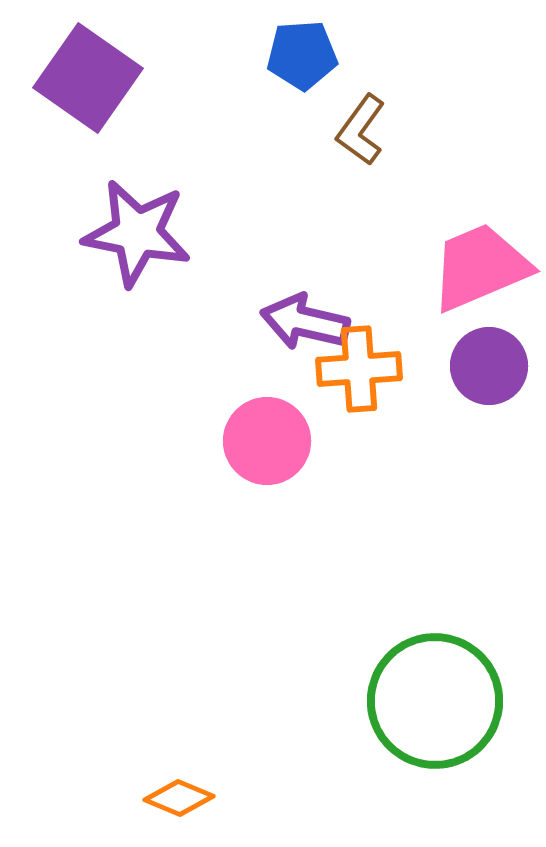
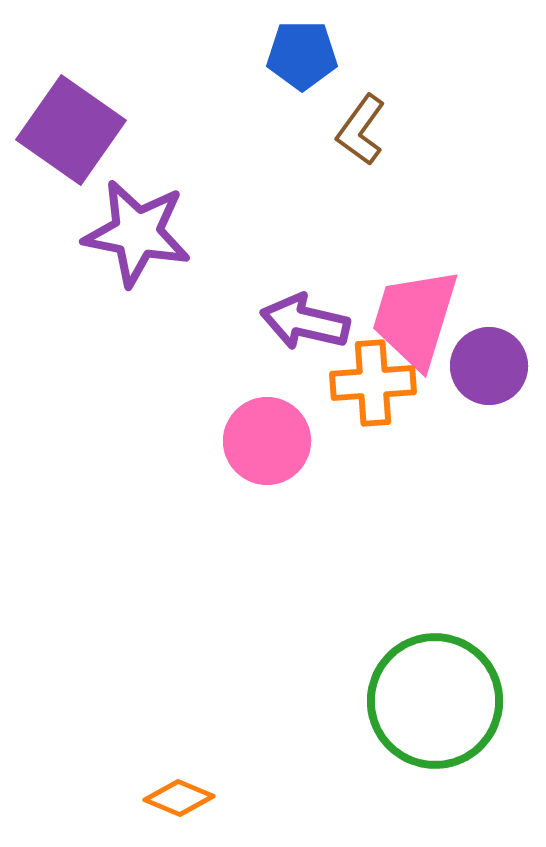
blue pentagon: rotated 4 degrees clockwise
purple square: moved 17 px left, 52 px down
pink trapezoid: moved 65 px left, 51 px down; rotated 50 degrees counterclockwise
orange cross: moved 14 px right, 14 px down
